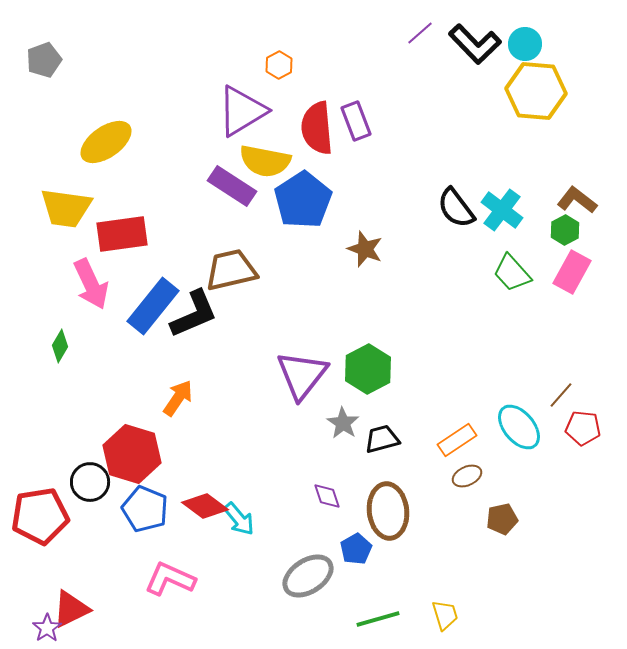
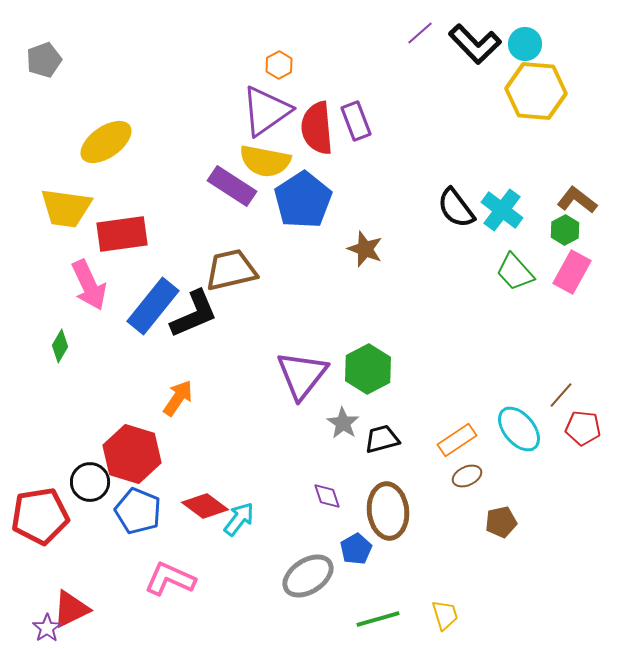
purple triangle at (242, 111): moved 24 px right; rotated 4 degrees counterclockwise
green trapezoid at (512, 273): moved 3 px right, 1 px up
pink arrow at (91, 284): moved 2 px left, 1 px down
cyan ellipse at (519, 427): moved 2 px down
blue pentagon at (145, 509): moved 7 px left, 2 px down
cyan arrow at (239, 519): rotated 102 degrees counterclockwise
brown pentagon at (502, 519): moved 1 px left, 3 px down
